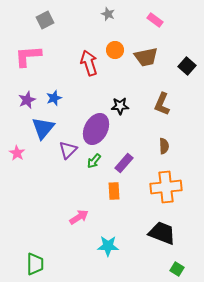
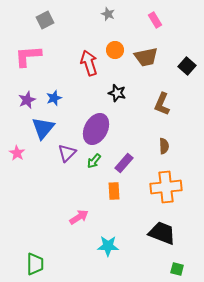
pink rectangle: rotated 21 degrees clockwise
black star: moved 3 px left, 13 px up; rotated 18 degrees clockwise
purple triangle: moved 1 px left, 3 px down
green square: rotated 16 degrees counterclockwise
